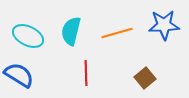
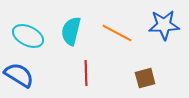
orange line: rotated 44 degrees clockwise
brown square: rotated 25 degrees clockwise
